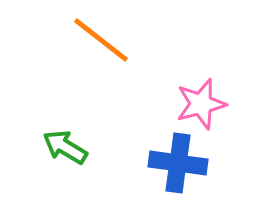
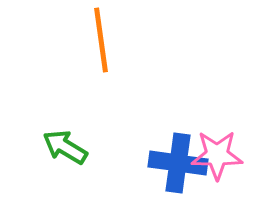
orange line: rotated 44 degrees clockwise
pink star: moved 16 px right, 51 px down; rotated 15 degrees clockwise
